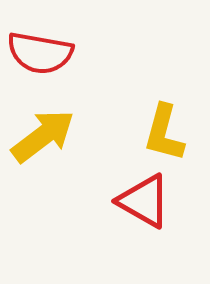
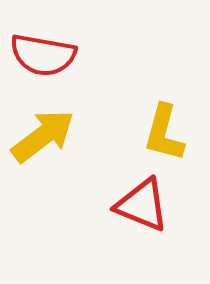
red semicircle: moved 3 px right, 2 px down
red triangle: moved 2 px left, 4 px down; rotated 8 degrees counterclockwise
